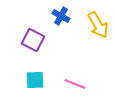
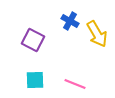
blue cross: moved 9 px right, 5 px down
yellow arrow: moved 1 px left, 9 px down
